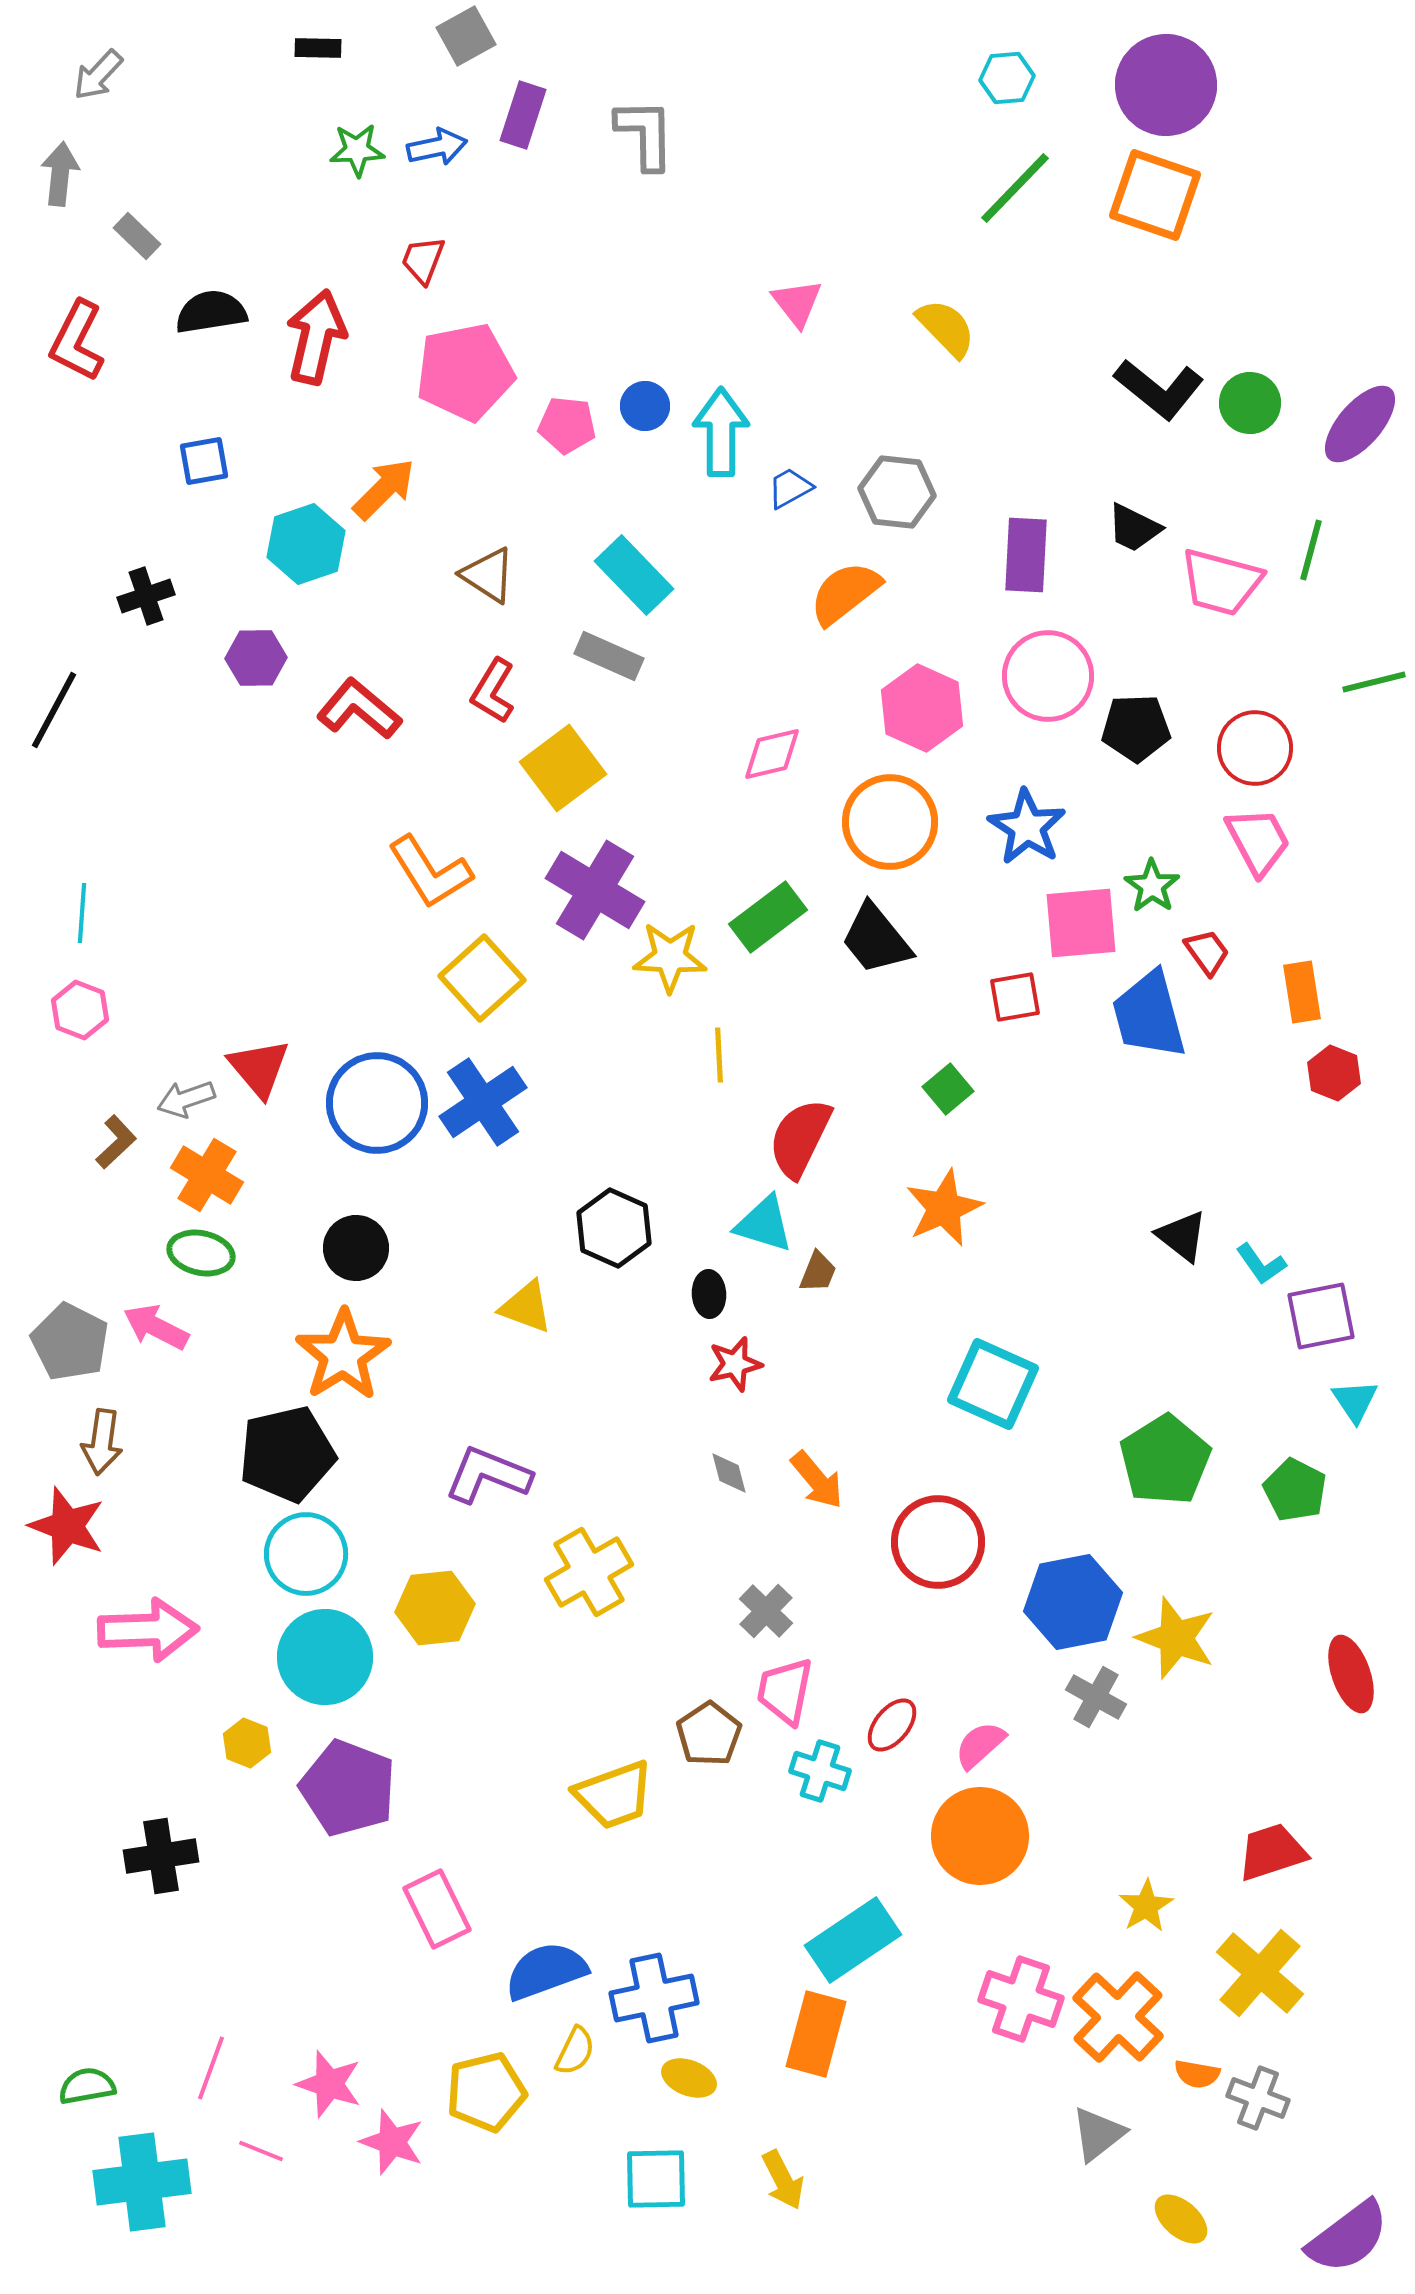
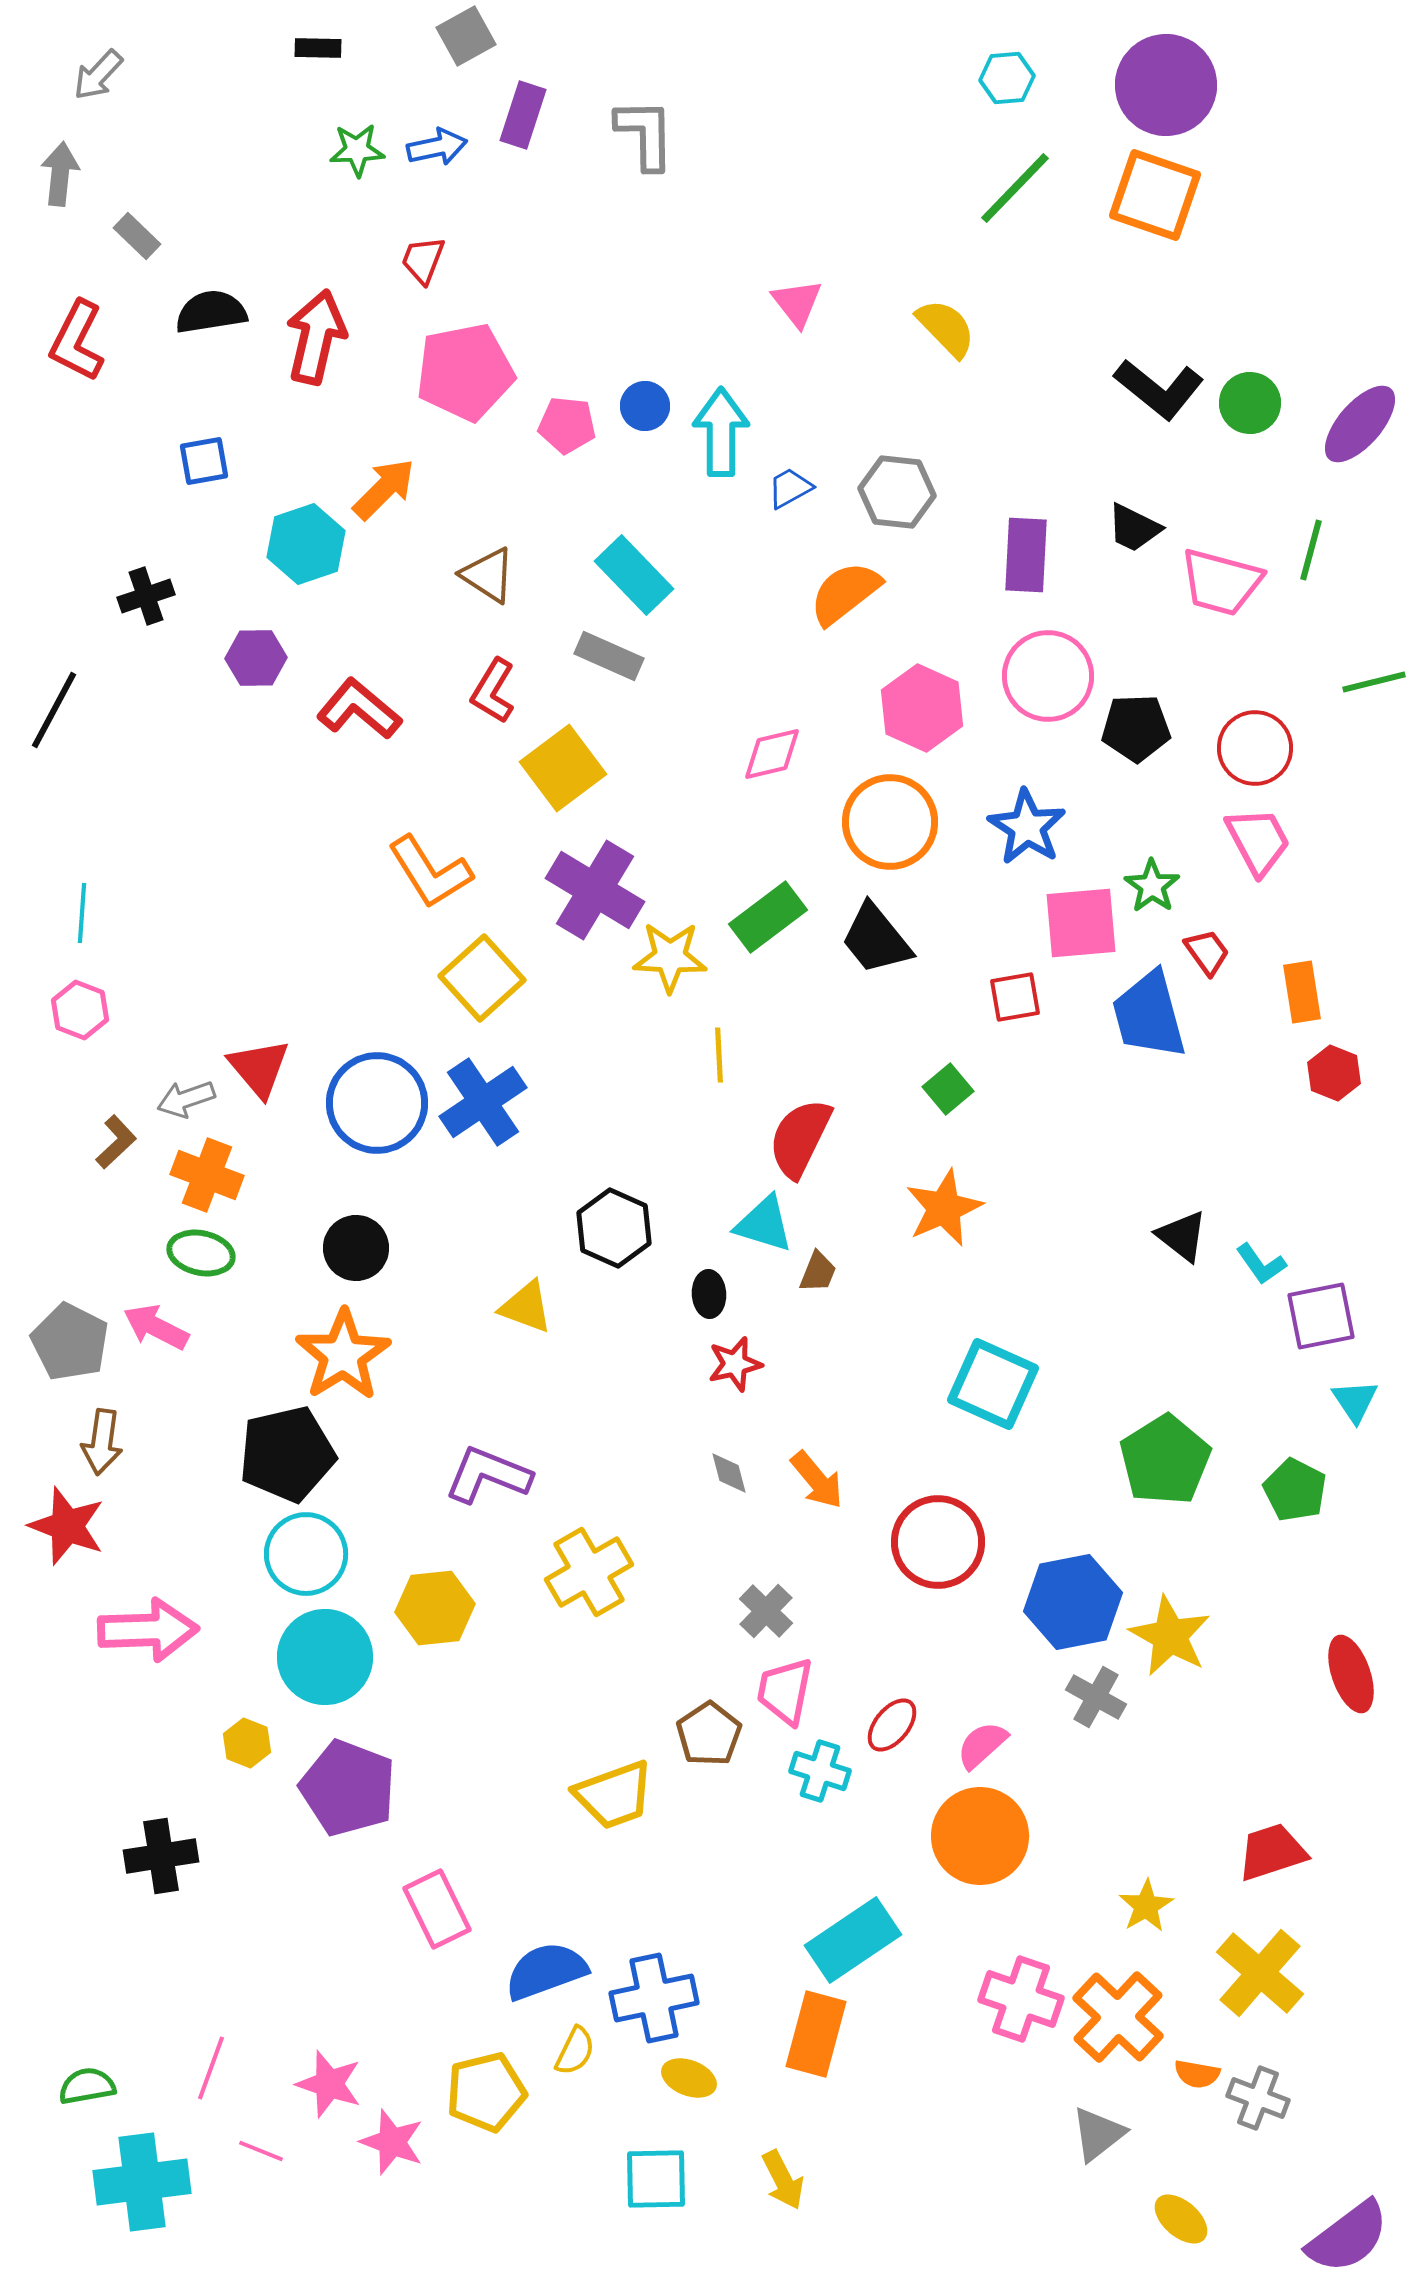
orange cross at (207, 1175): rotated 10 degrees counterclockwise
yellow star at (1176, 1638): moved 6 px left, 2 px up; rotated 8 degrees clockwise
pink semicircle at (980, 1745): moved 2 px right
